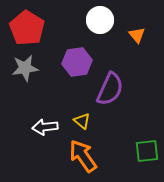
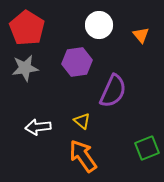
white circle: moved 1 px left, 5 px down
orange triangle: moved 4 px right
purple semicircle: moved 3 px right, 2 px down
white arrow: moved 7 px left
green square: moved 3 px up; rotated 15 degrees counterclockwise
